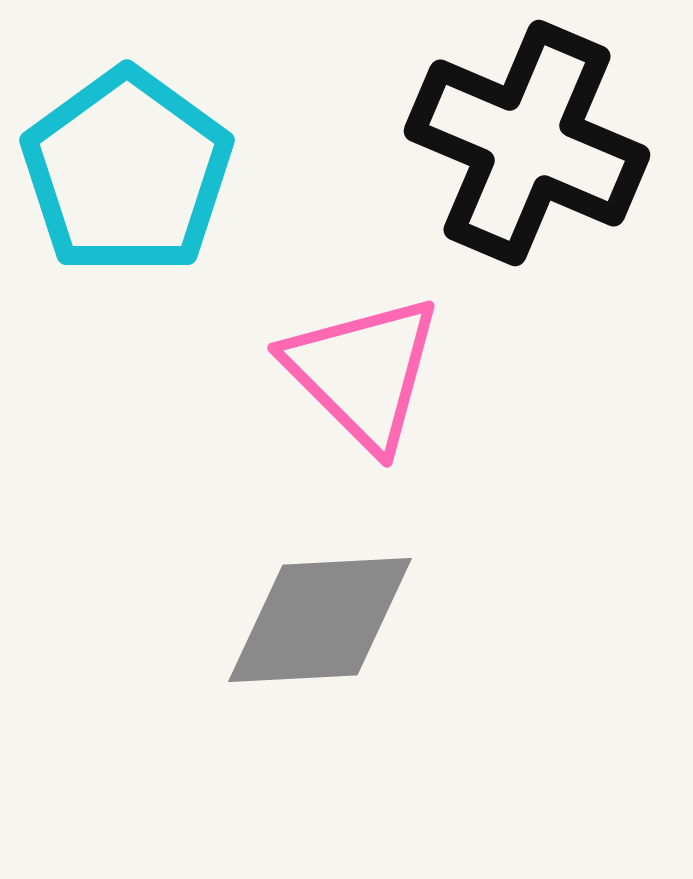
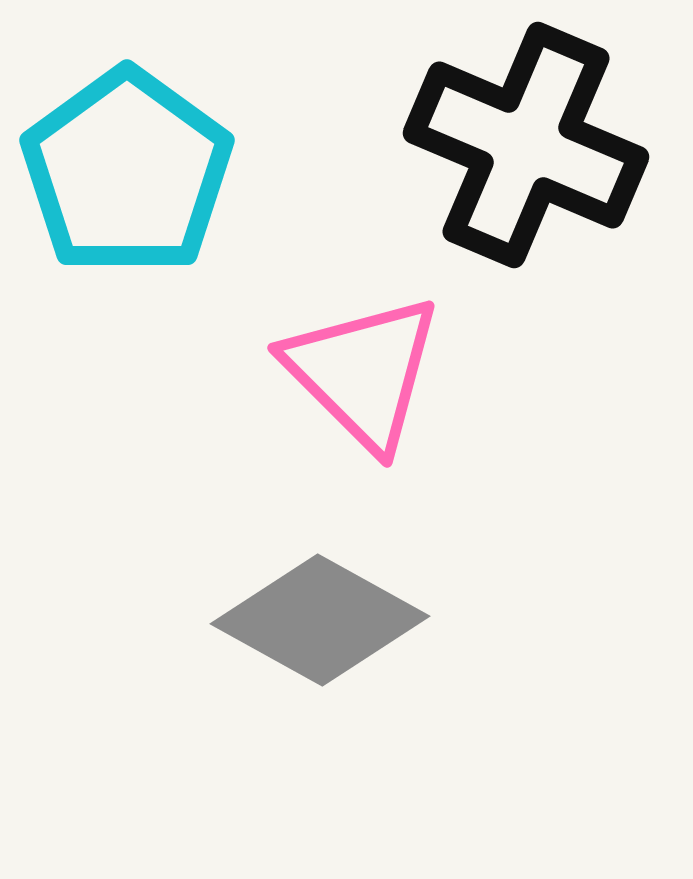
black cross: moved 1 px left, 2 px down
gray diamond: rotated 32 degrees clockwise
